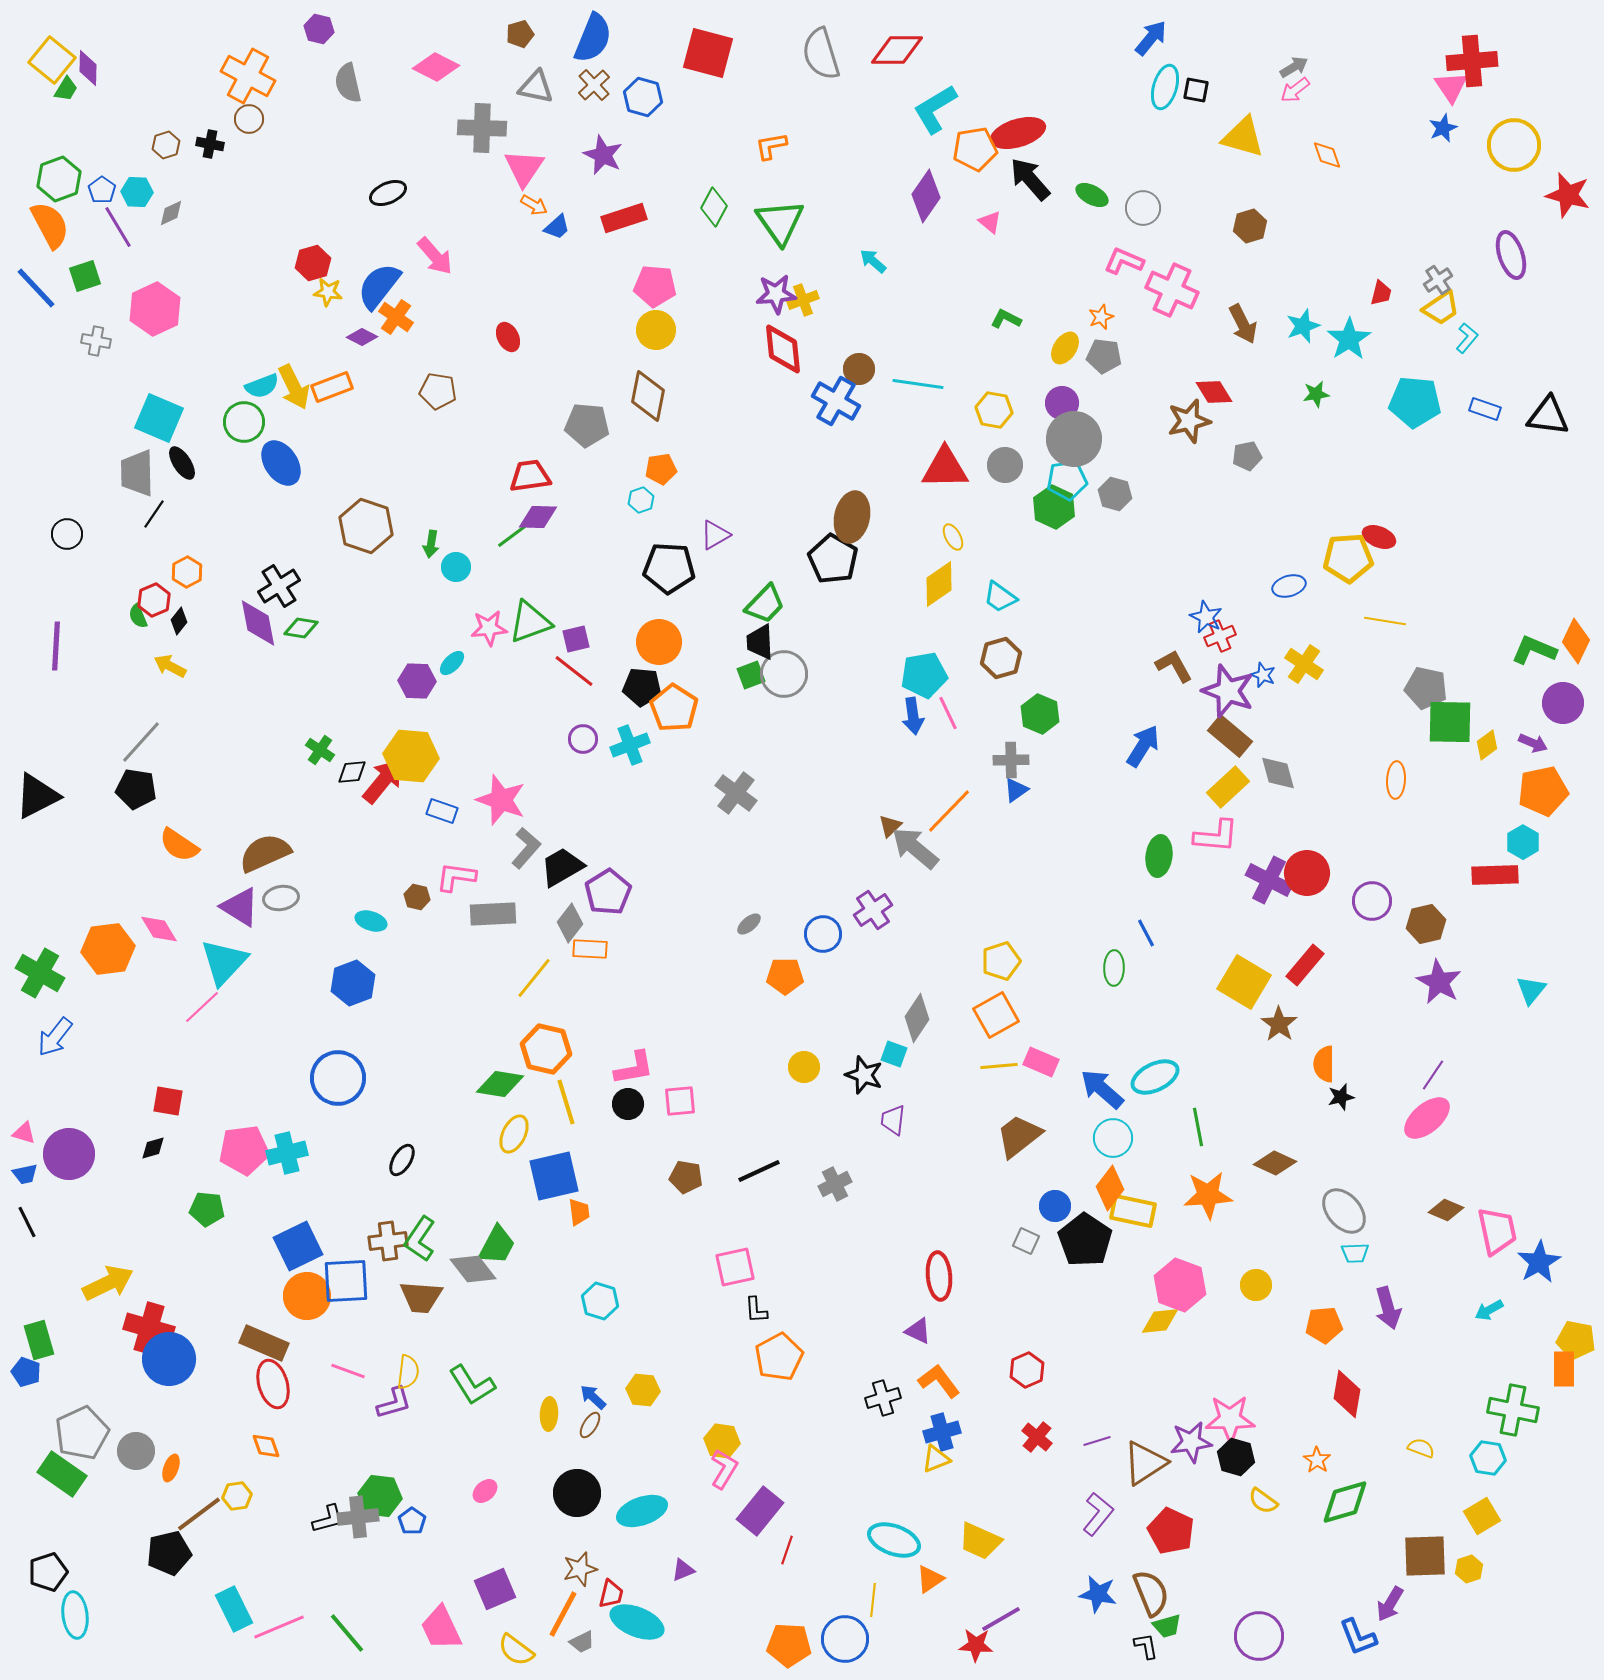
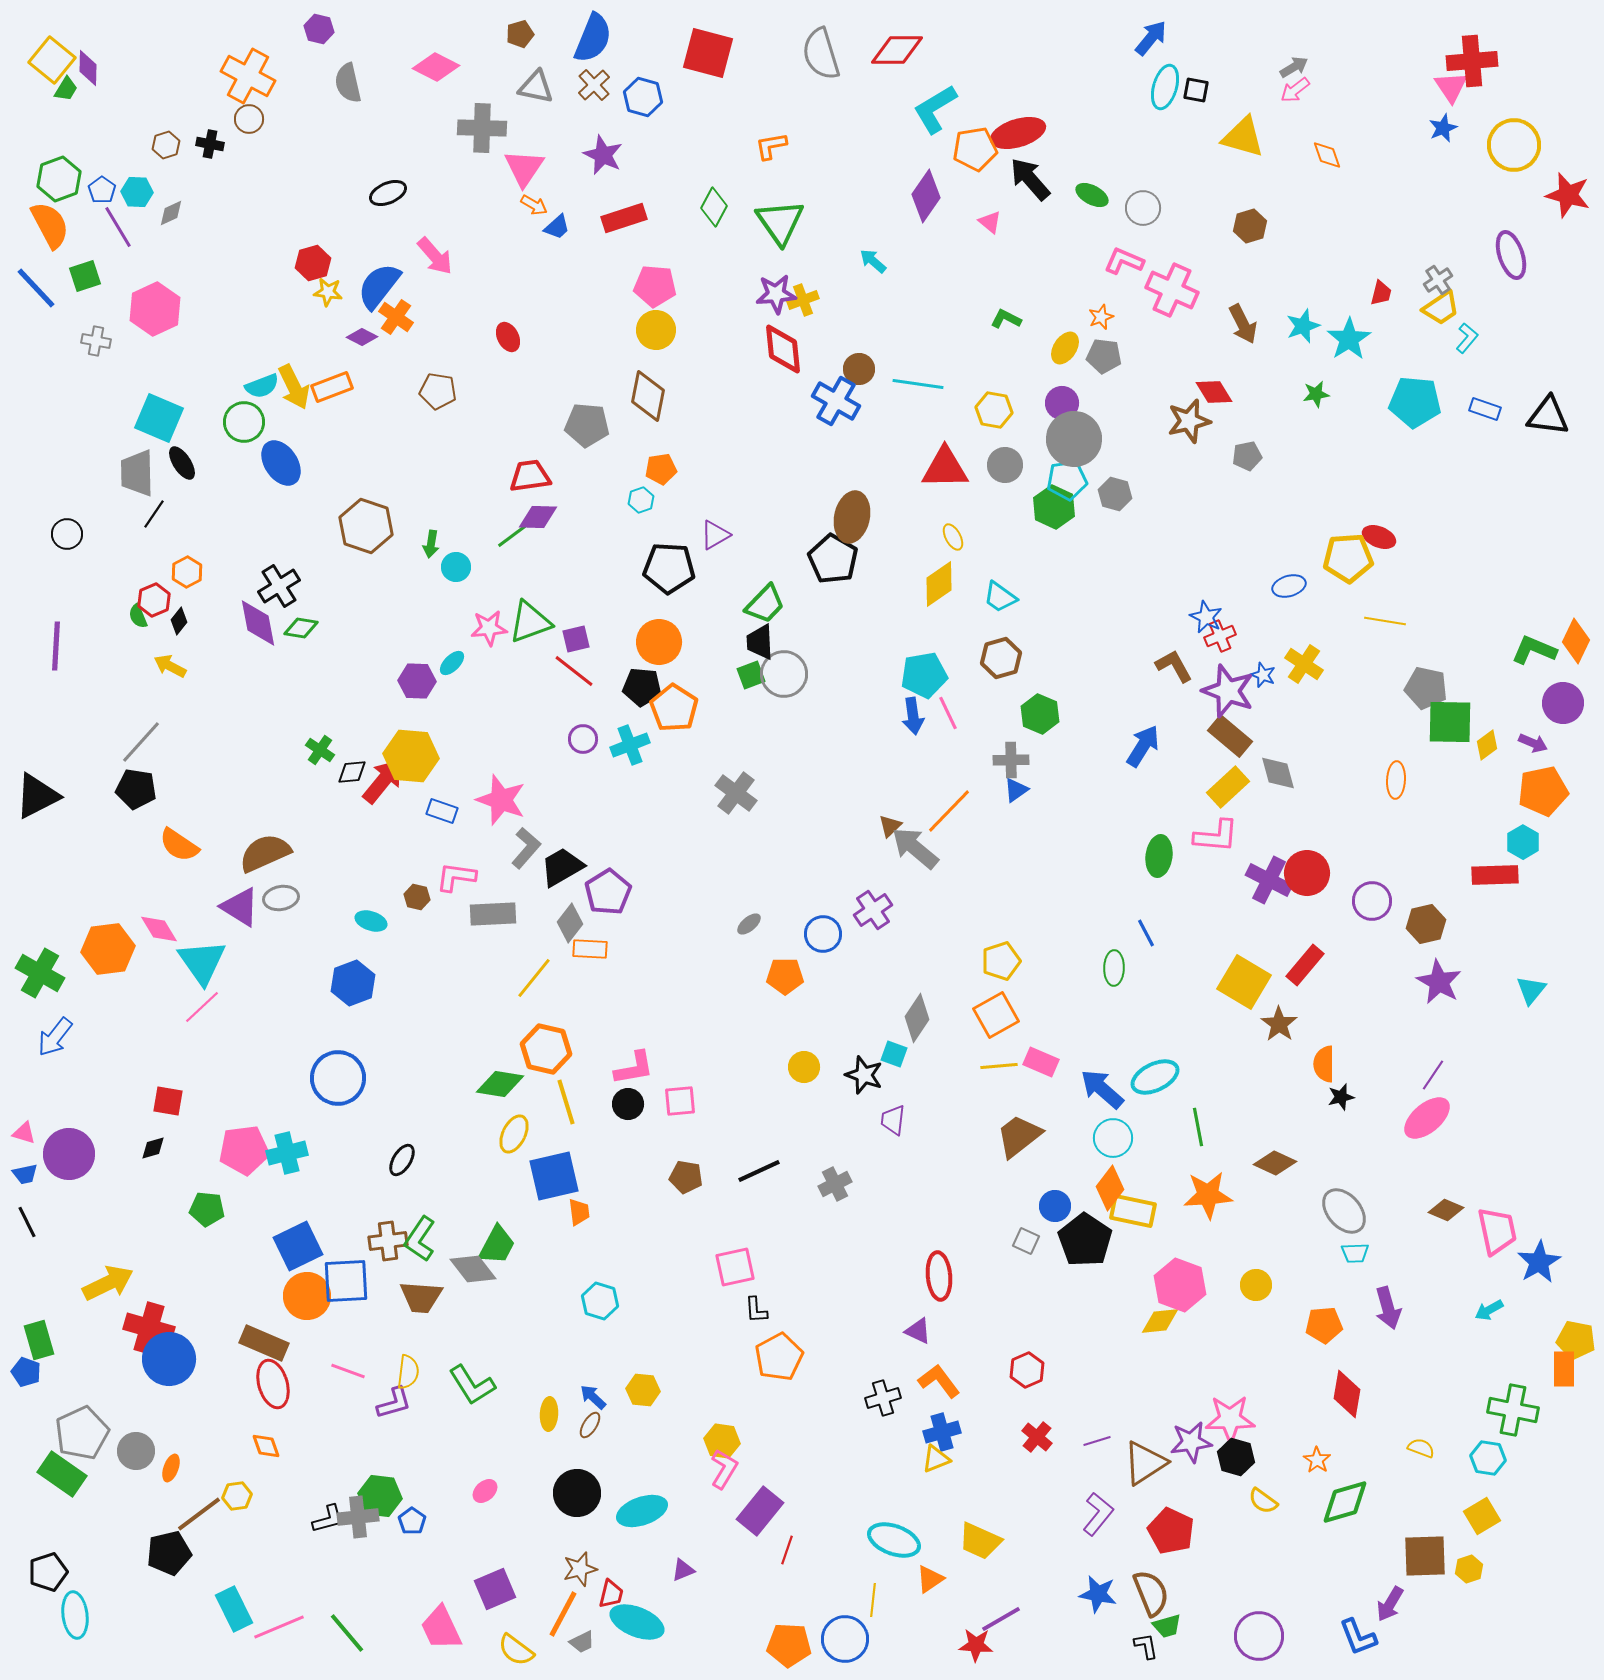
cyan triangle at (224, 962): moved 22 px left; rotated 18 degrees counterclockwise
